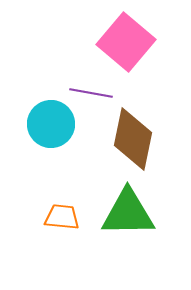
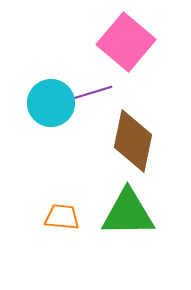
purple line: rotated 27 degrees counterclockwise
cyan circle: moved 21 px up
brown diamond: moved 2 px down
